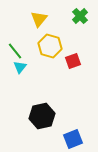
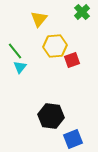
green cross: moved 2 px right, 4 px up
yellow hexagon: moved 5 px right; rotated 20 degrees counterclockwise
red square: moved 1 px left, 1 px up
black hexagon: moved 9 px right; rotated 20 degrees clockwise
